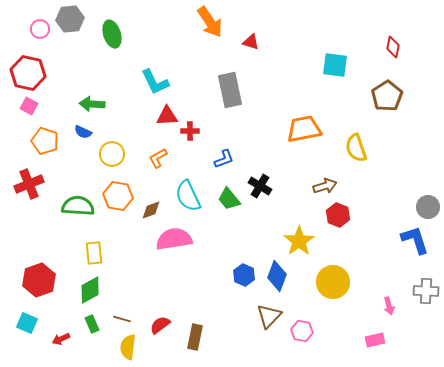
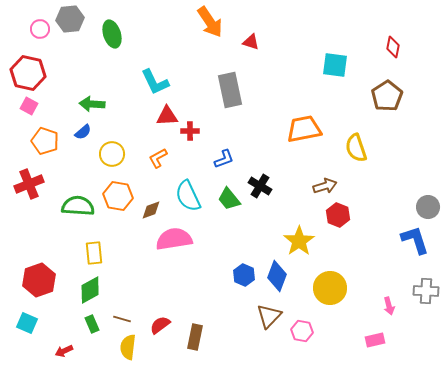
blue semicircle at (83, 132): rotated 66 degrees counterclockwise
yellow circle at (333, 282): moved 3 px left, 6 px down
red arrow at (61, 339): moved 3 px right, 12 px down
